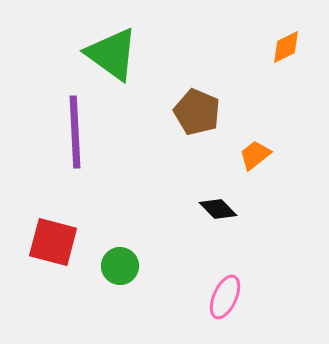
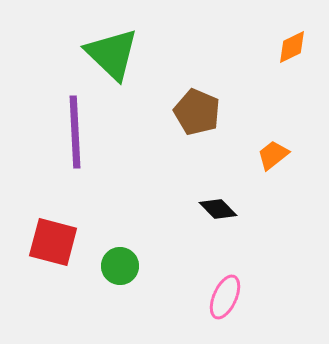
orange diamond: moved 6 px right
green triangle: rotated 8 degrees clockwise
orange trapezoid: moved 18 px right
